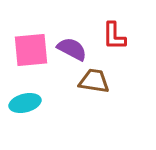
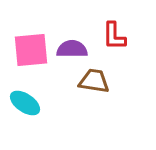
purple semicircle: rotated 28 degrees counterclockwise
cyan ellipse: rotated 48 degrees clockwise
